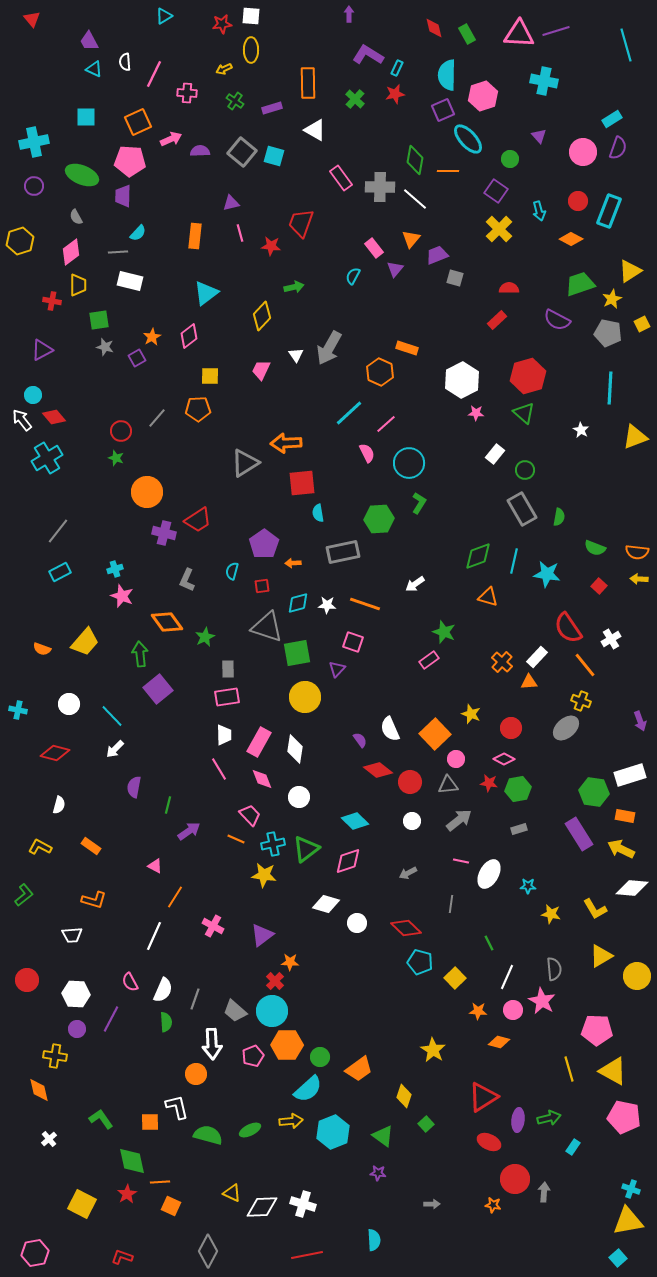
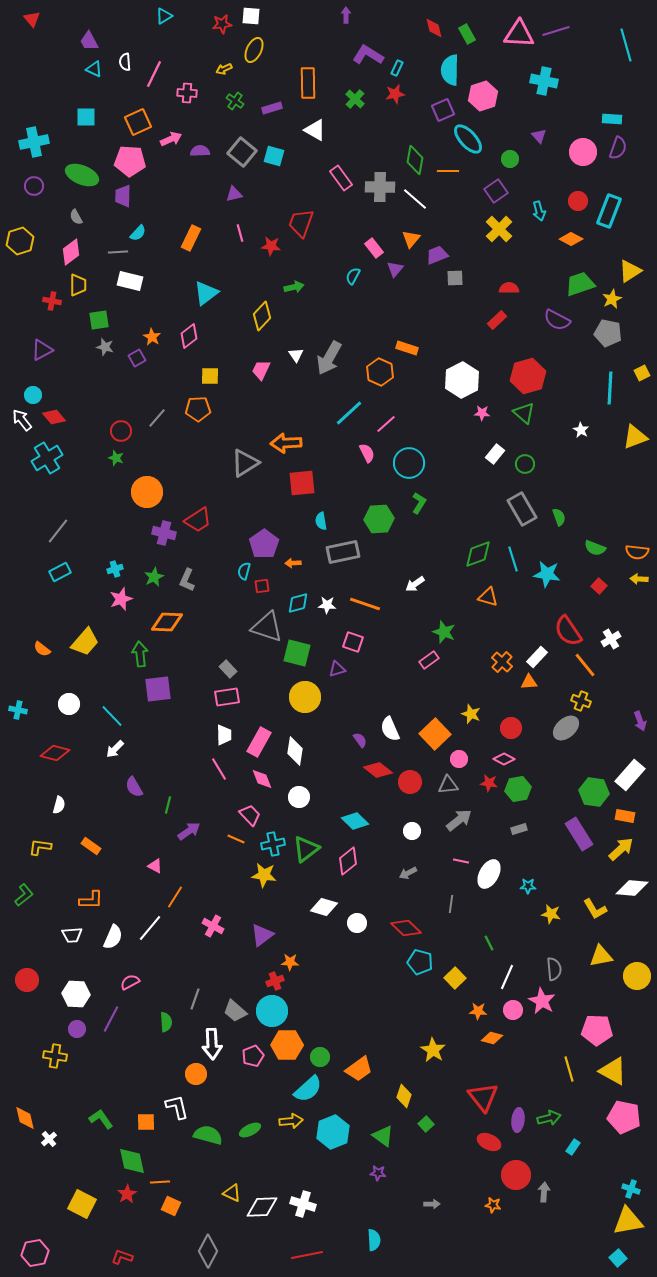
purple arrow at (349, 14): moved 3 px left, 1 px down
yellow ellipse at (251, 50): moved 3 px right; rotated 25 degrees clockwise
cyan semicircle at (447, 75): moved 3 px right, 5 px up
cyan rectangle at (612, 119): rotated 36 degrees clockwise
purple square at (496, 191): rotated 20 degrees clockwise
purple triangle at (231, 203): moved 3 px right, 9 px up
orange rectangle at (195, 236): moved 4 px left, 2 px down; rotated 20 degrees clockwise
gray square at (455, 278): rotated 18 degrees counterclockwise
yellow square at (642, 324): moved 49 px down
orange star at (152, 337): rotated 12 degrees counterclockwise
gray arrow at (329, 348): moved 10 px down
pink star at (476, 413): moved 6 px right
green circle at (525, 470): moved 6 px up
cyan semicircle at (318, 513): moved 3 px right, 8 px down
green semicircle at (559, 517): rotated 30 degrees counterclockwise
green diamond at (478, 556): moved 2 px up
cyan line at (514, 561): moved 1 px left, 2 px up; rotated 30 degrees counterclockwise
cyan semicircle at (232, 571): moved 12 px right
pink star at (122, 596): moved 1 px left, 3 px down; rotated 30 degrees clockwise
orange diamond at (167, 622): rotated 52 degrees counterclockwise
red semicircle at (568, 628): moved 3 px down
green star at (205, 637): moved 51 px left, 60 px up
orange semicircle at (42, 649): rotated 18 degrees clockwise
green square at (297, 653): rotated 24 degrees clockwise
gray rectangle at (228, 669): rotated 42 degrees counterclockwise
purple triangle at (337, 669): rotated 30 degrees clockwise
purple square at (158, 689): rotated 32 degrees clockwise
white diamond at (295, 749): moved 2 px down
pink circle at (456, 759): moved 3 px right
white rectangle at (630, 775): rotated 32 degrees counterclockwise
purple semicircle at (134, 787): rotated 40 degrees counterclockwise
white circle at (412, 821): moved 10 px down
yellow L-shape at (40, 847): rotated 20 degrees counterclockwise
yellow arrow at (621, 849): rotated 112 degrees clockwise
pink diamond at (348, 861): rotated 20 degrees counterclockwise
orange L-shape at (94, 900): moved 3 px left; rotated 15 degrees counterclockwise
white diamond at (326, 904): moved 2 px left, 3 px down
white line at (154, 936): moved 4 px left, 8 px up; rotated 16 degrees clockwise
yellow triangle at (601, 956): rotated 20 degrees clockwise
red cross at (275, 981): rotated 24 degrees clockwise
pink semicircle at (130, 982): rotated 90 degrees clockwise
white semicircle at (163, 990): moved 50 px left, 53 px up
orange diamond at (499, 1042): moved 7 px left, 4 px up
orange diamond at (39, 1090): moved 14 px left, 28 px down
red triangle at (483, 1097): rotated 36 degrees counterclockwise
orange square at (150, 1122): moved 4 px left
red circle at (515, 1179): moved 1 px right, 4 px up
